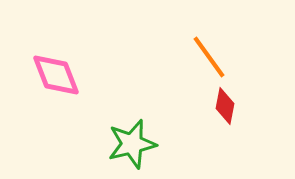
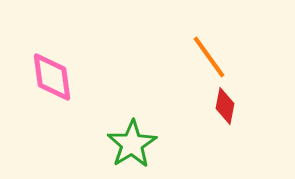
pink diamond: moved 4 px left, 2 px down; rotated 14 degrees clockwise
green star: rotated 18 degrees counterclockwise
